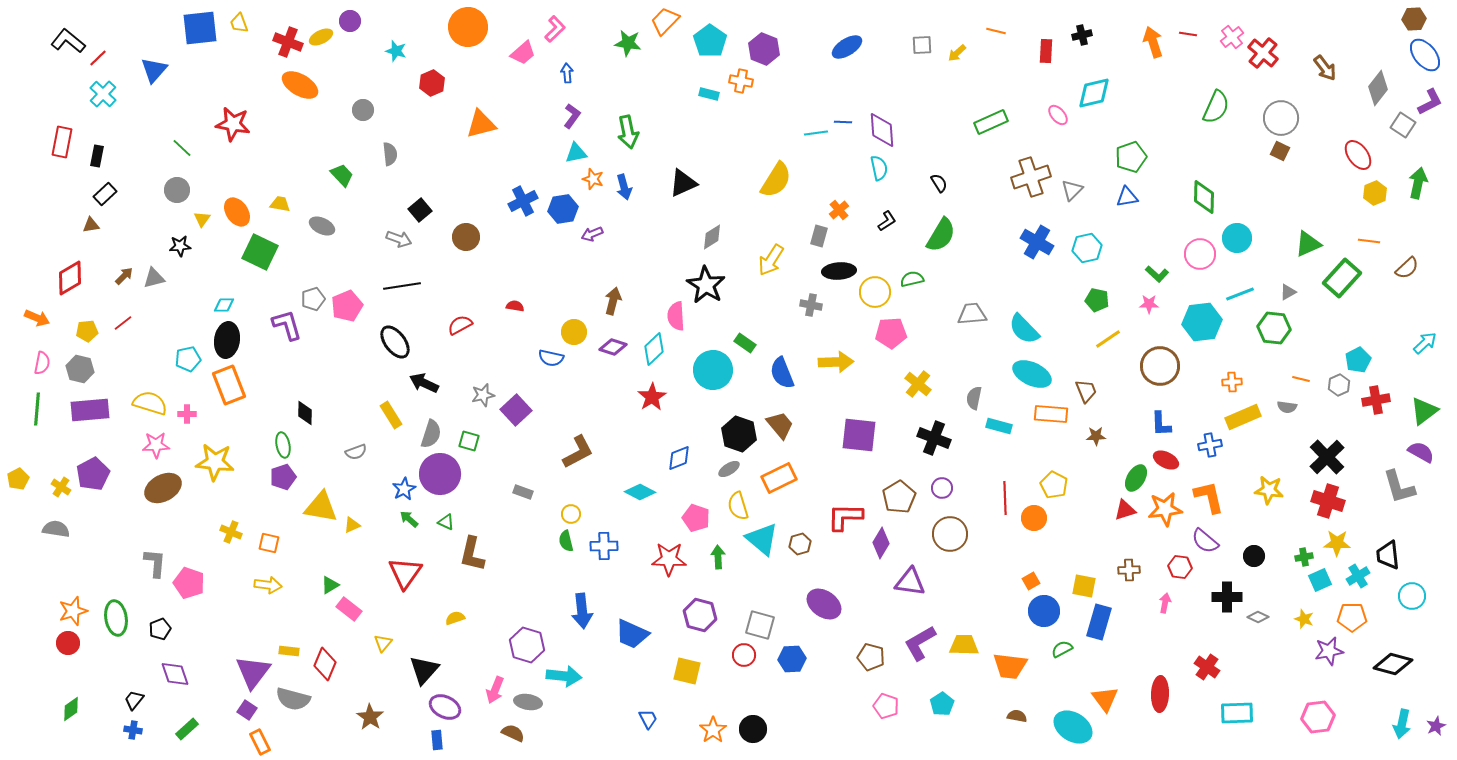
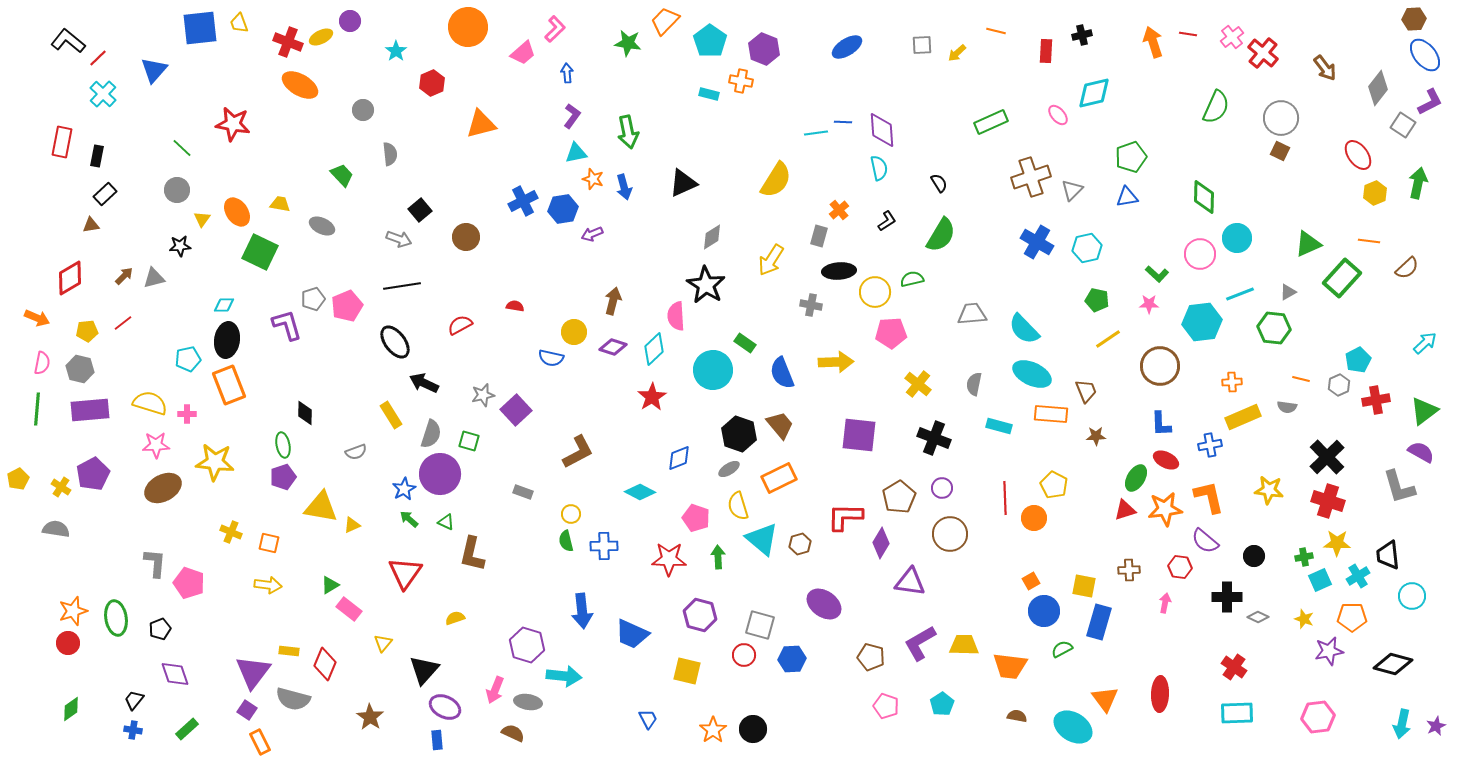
cyan star at (396, 51): rotated 20 degrees clockwise
gray semicircle at (974, 398): moved 14 px up
red cross at (1207, 667): moved 27 px right
